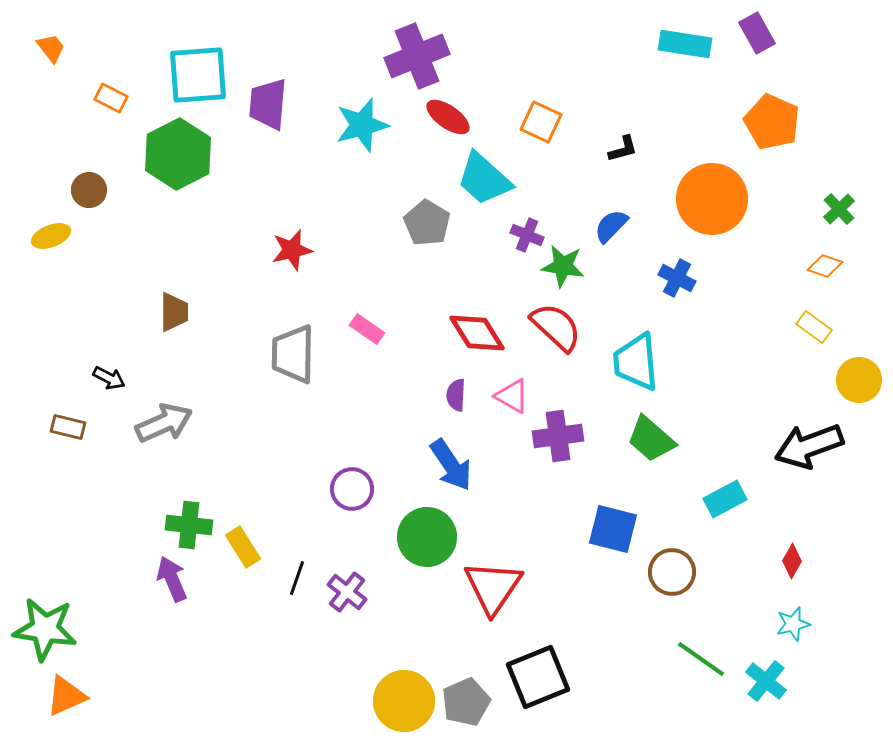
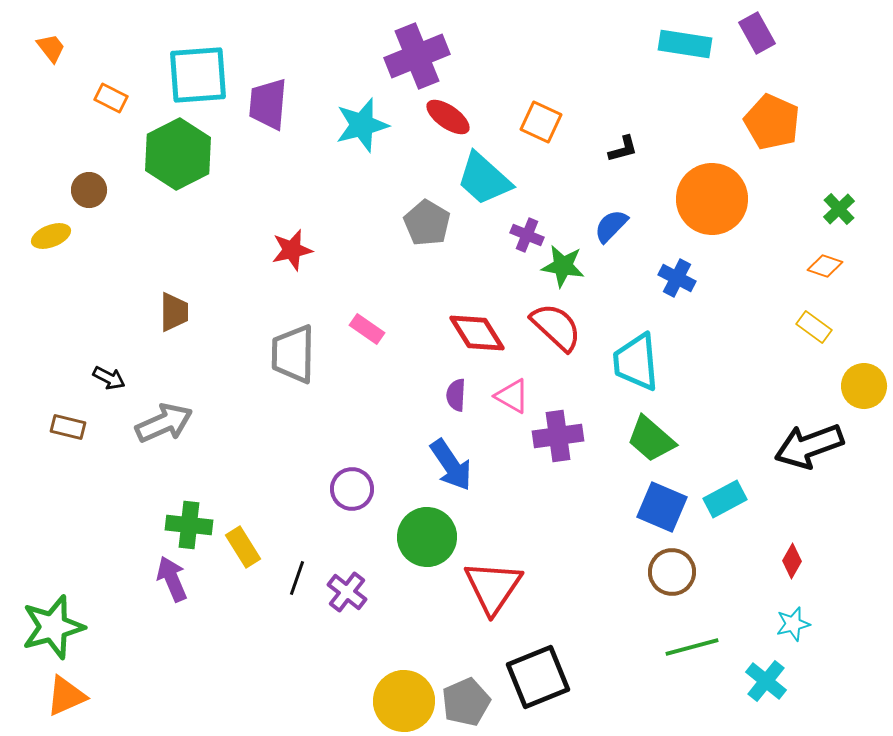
yellow circle at (859, 380): moved 5 px right, 6 px down
blue square at (613, 529): moved 49 px right, 22 px up; rotated 9 degrees clockwise
green star at (45, 629): moved 8 px right, 2 px up; rotated 24 degrees counterclockwise
green line at (701, 659): moved 9 px left, 12 px up; rotated 50 degrees counterclockwise
